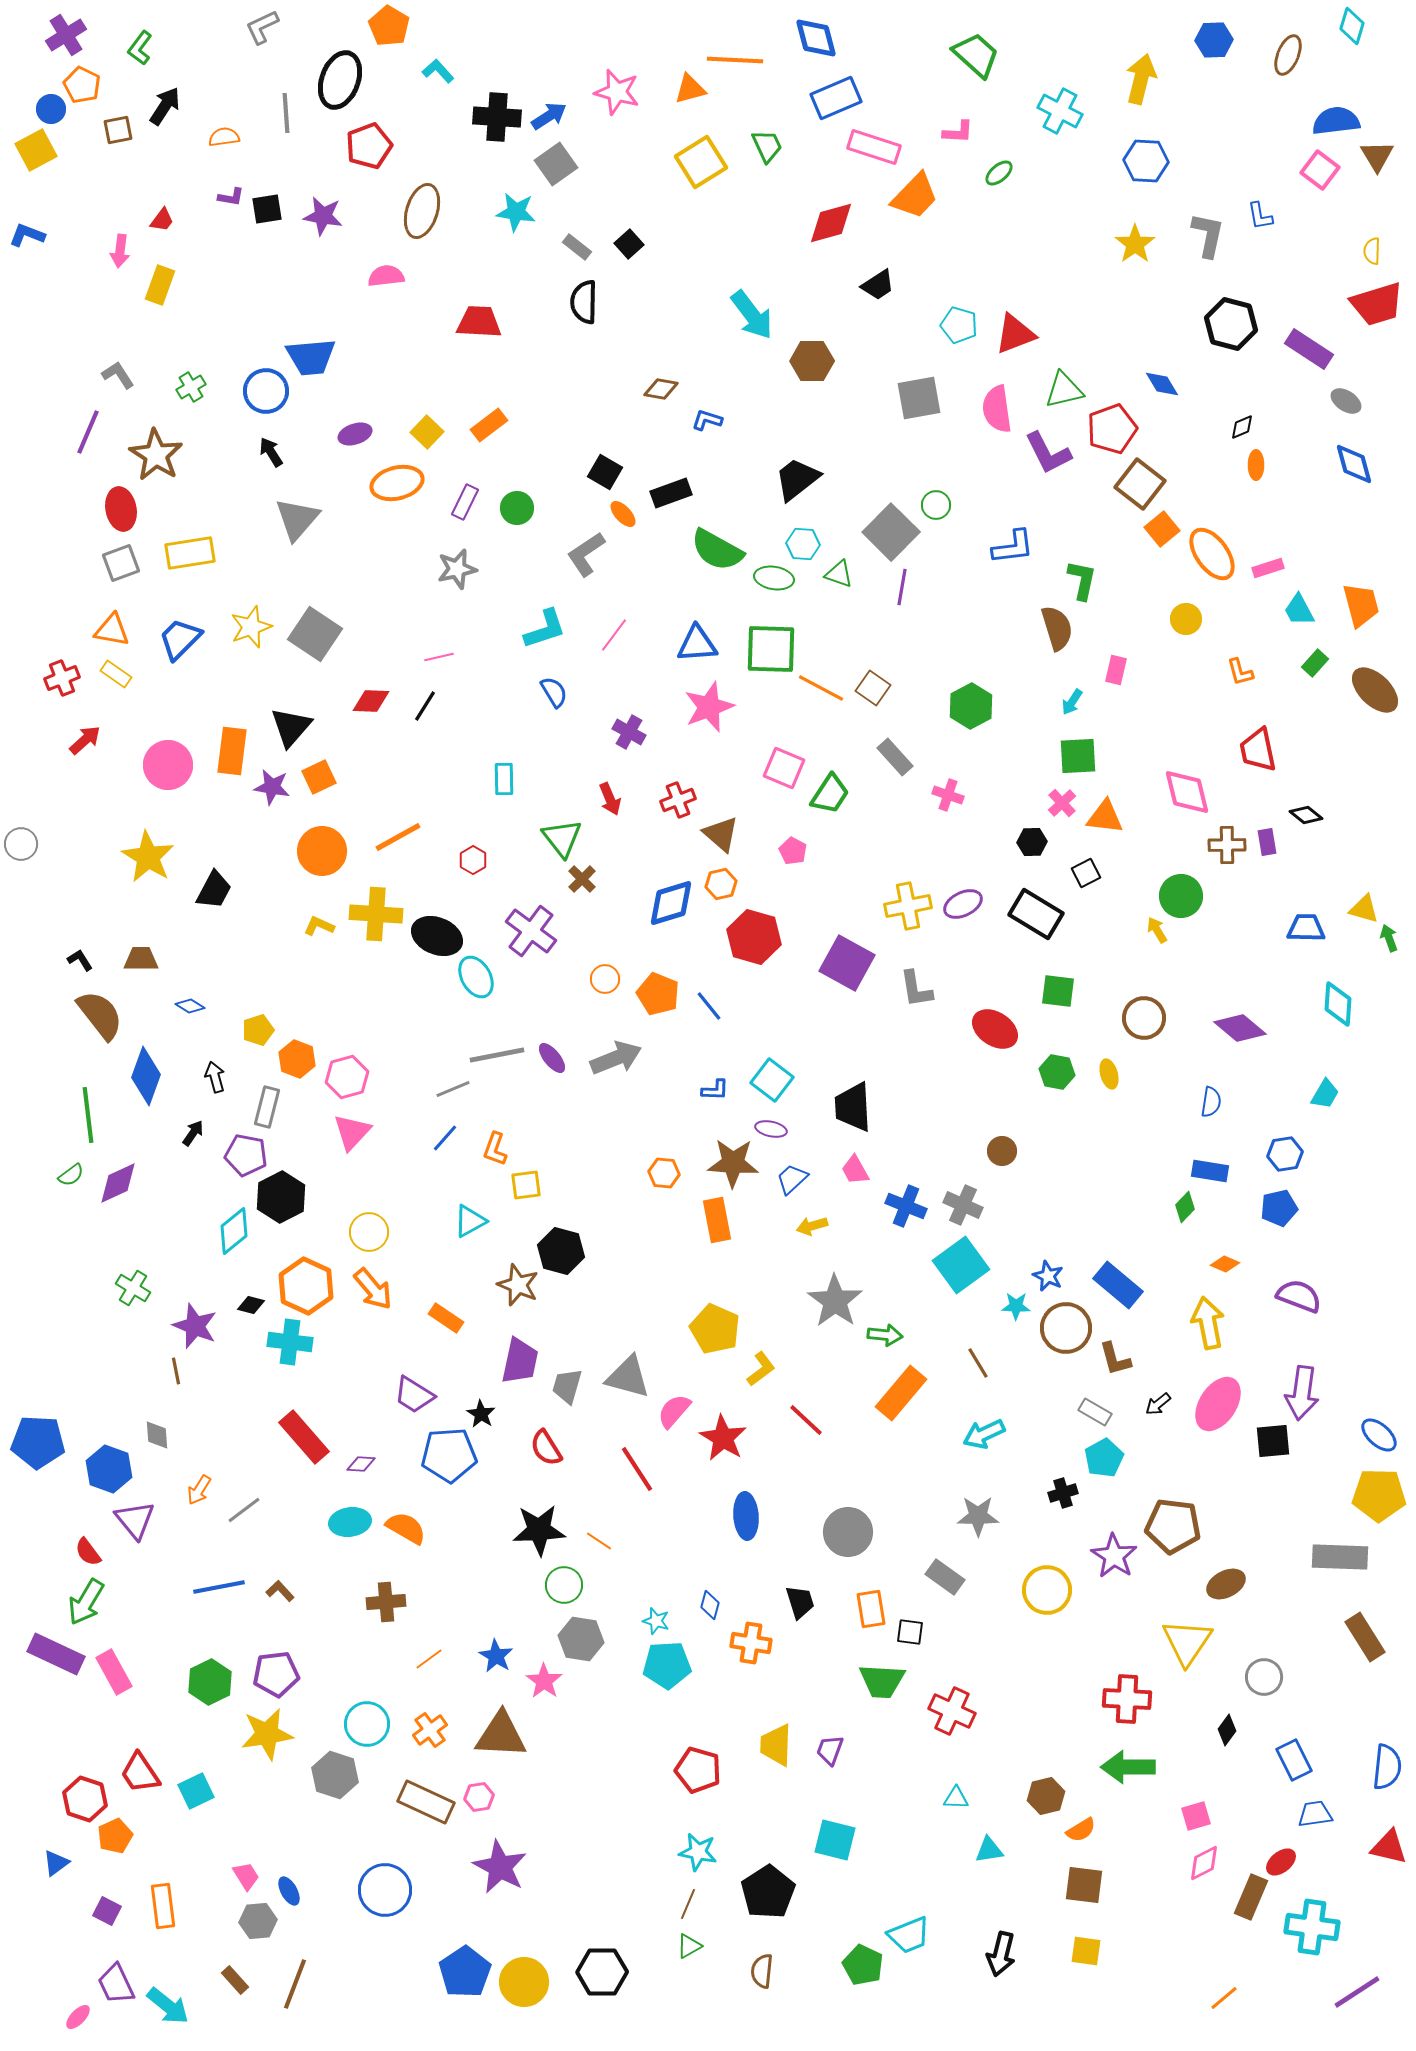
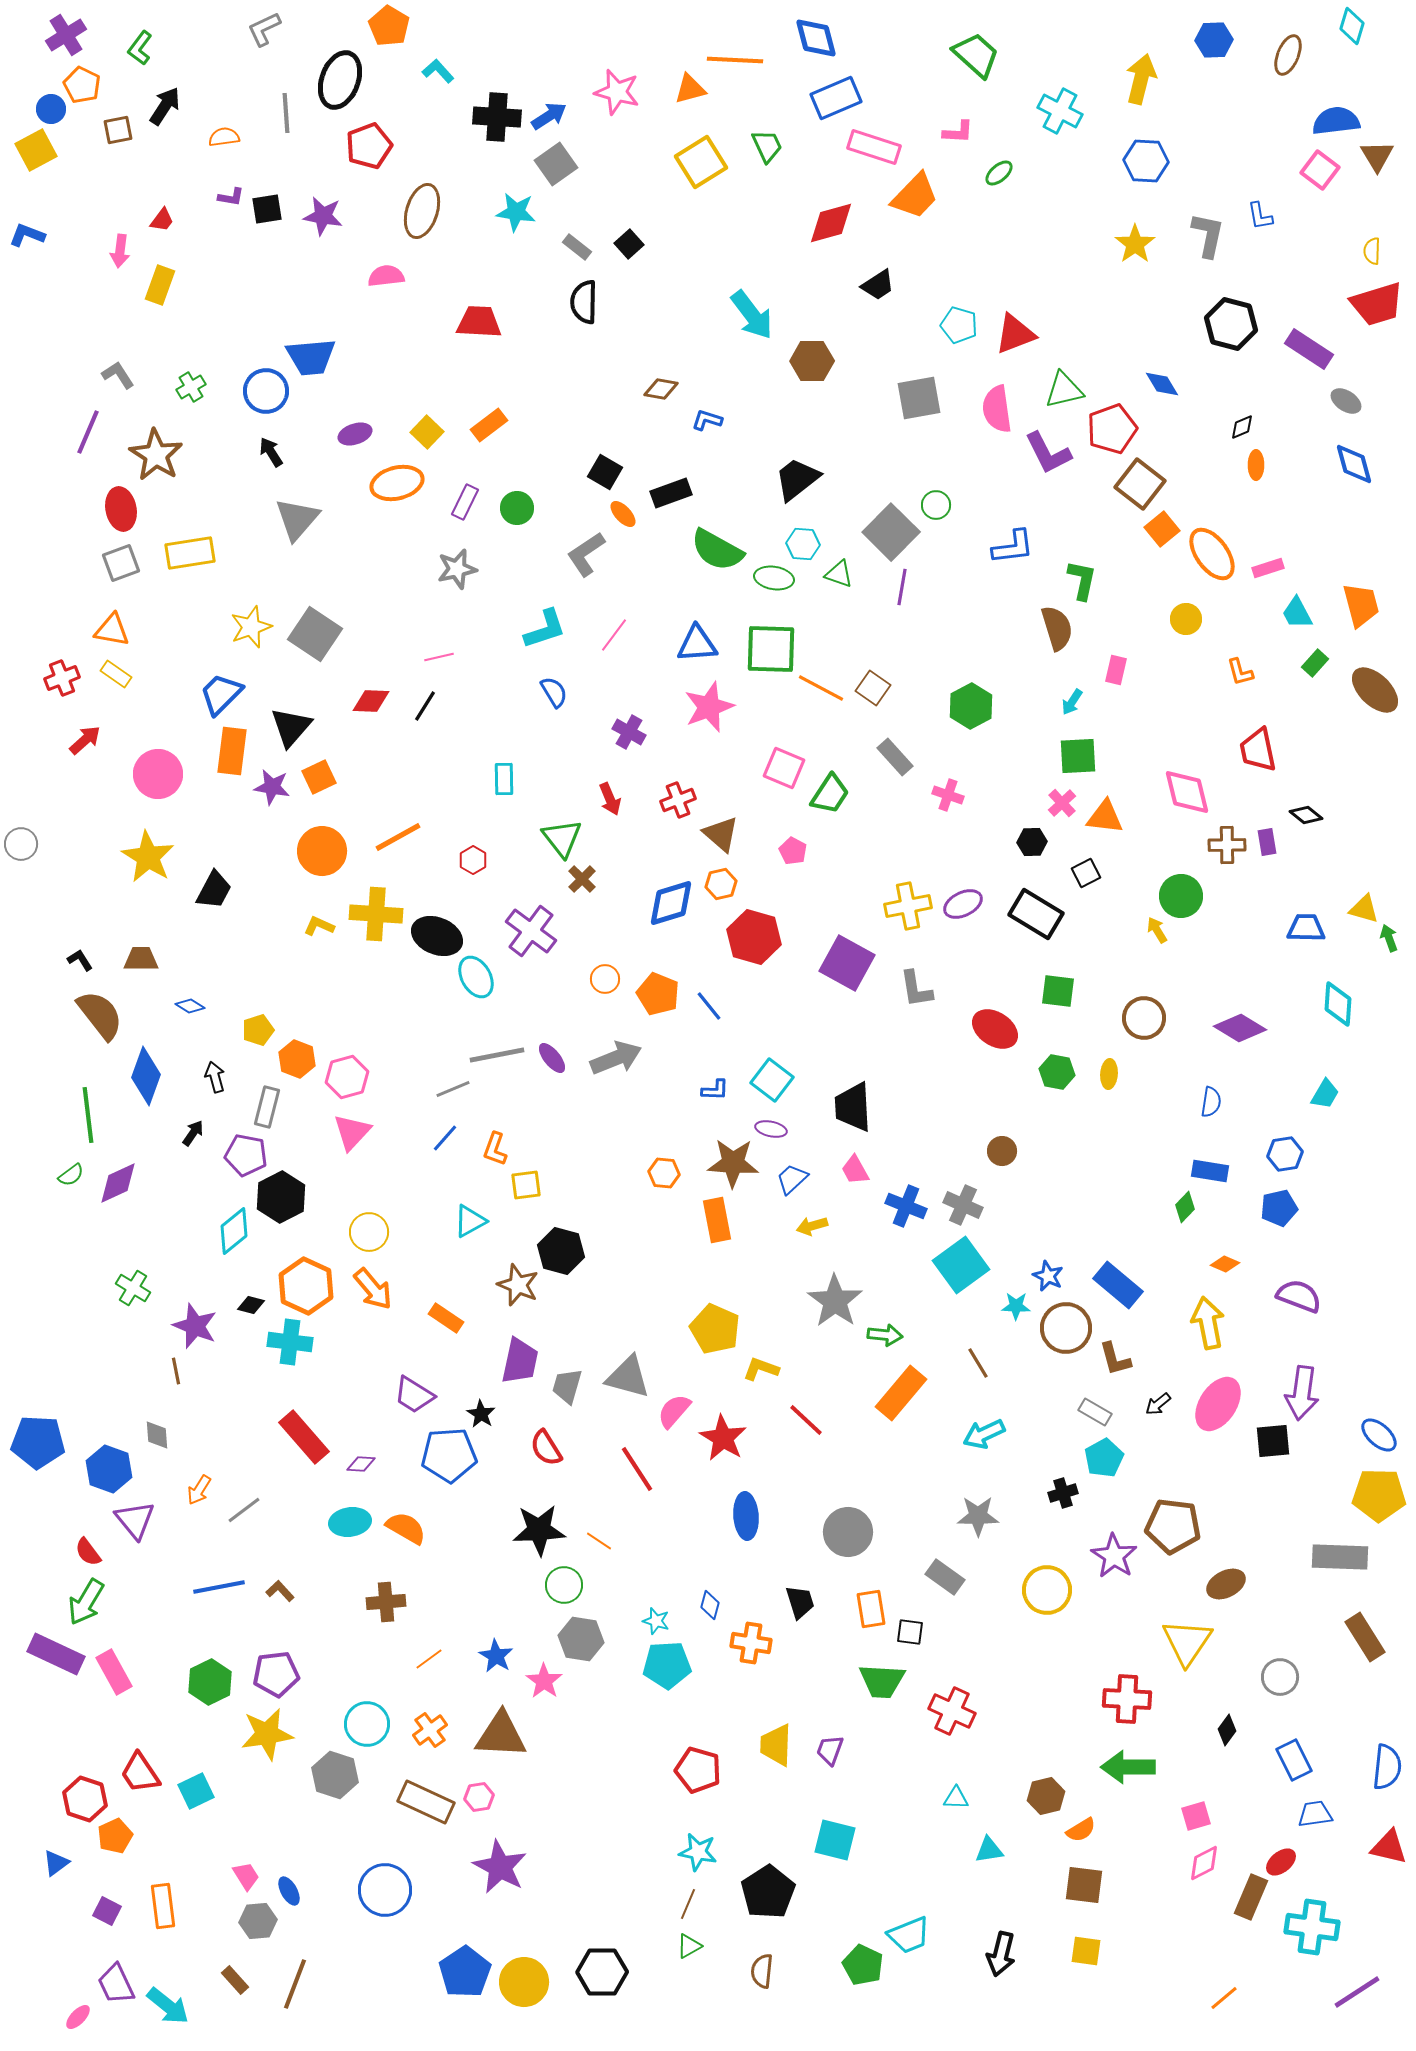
gray L-shape at (262, 27): moved 2 px right, 2 px down
cyan trapezoid at (1299, 610): moved 2 px left, 3 px down
blue trapezoid at (180, 639): moved 41 px right, 55 px down
pink circle at (168, 765): moved 10 px left, 9 px down
purple diamond at (1240, 1028): rotated 9 degrees counterclockwise
yellow ellipse at (1109, 1074): rotated 20 degrees clockwise
yellow L-shape at (761, 1369): rotated 123 degrees counterclockwise
gray circle at (1264, 1677): moved 16 px right
